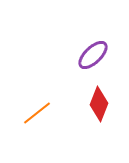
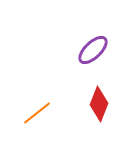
purple ellipse: moved 5 px up
